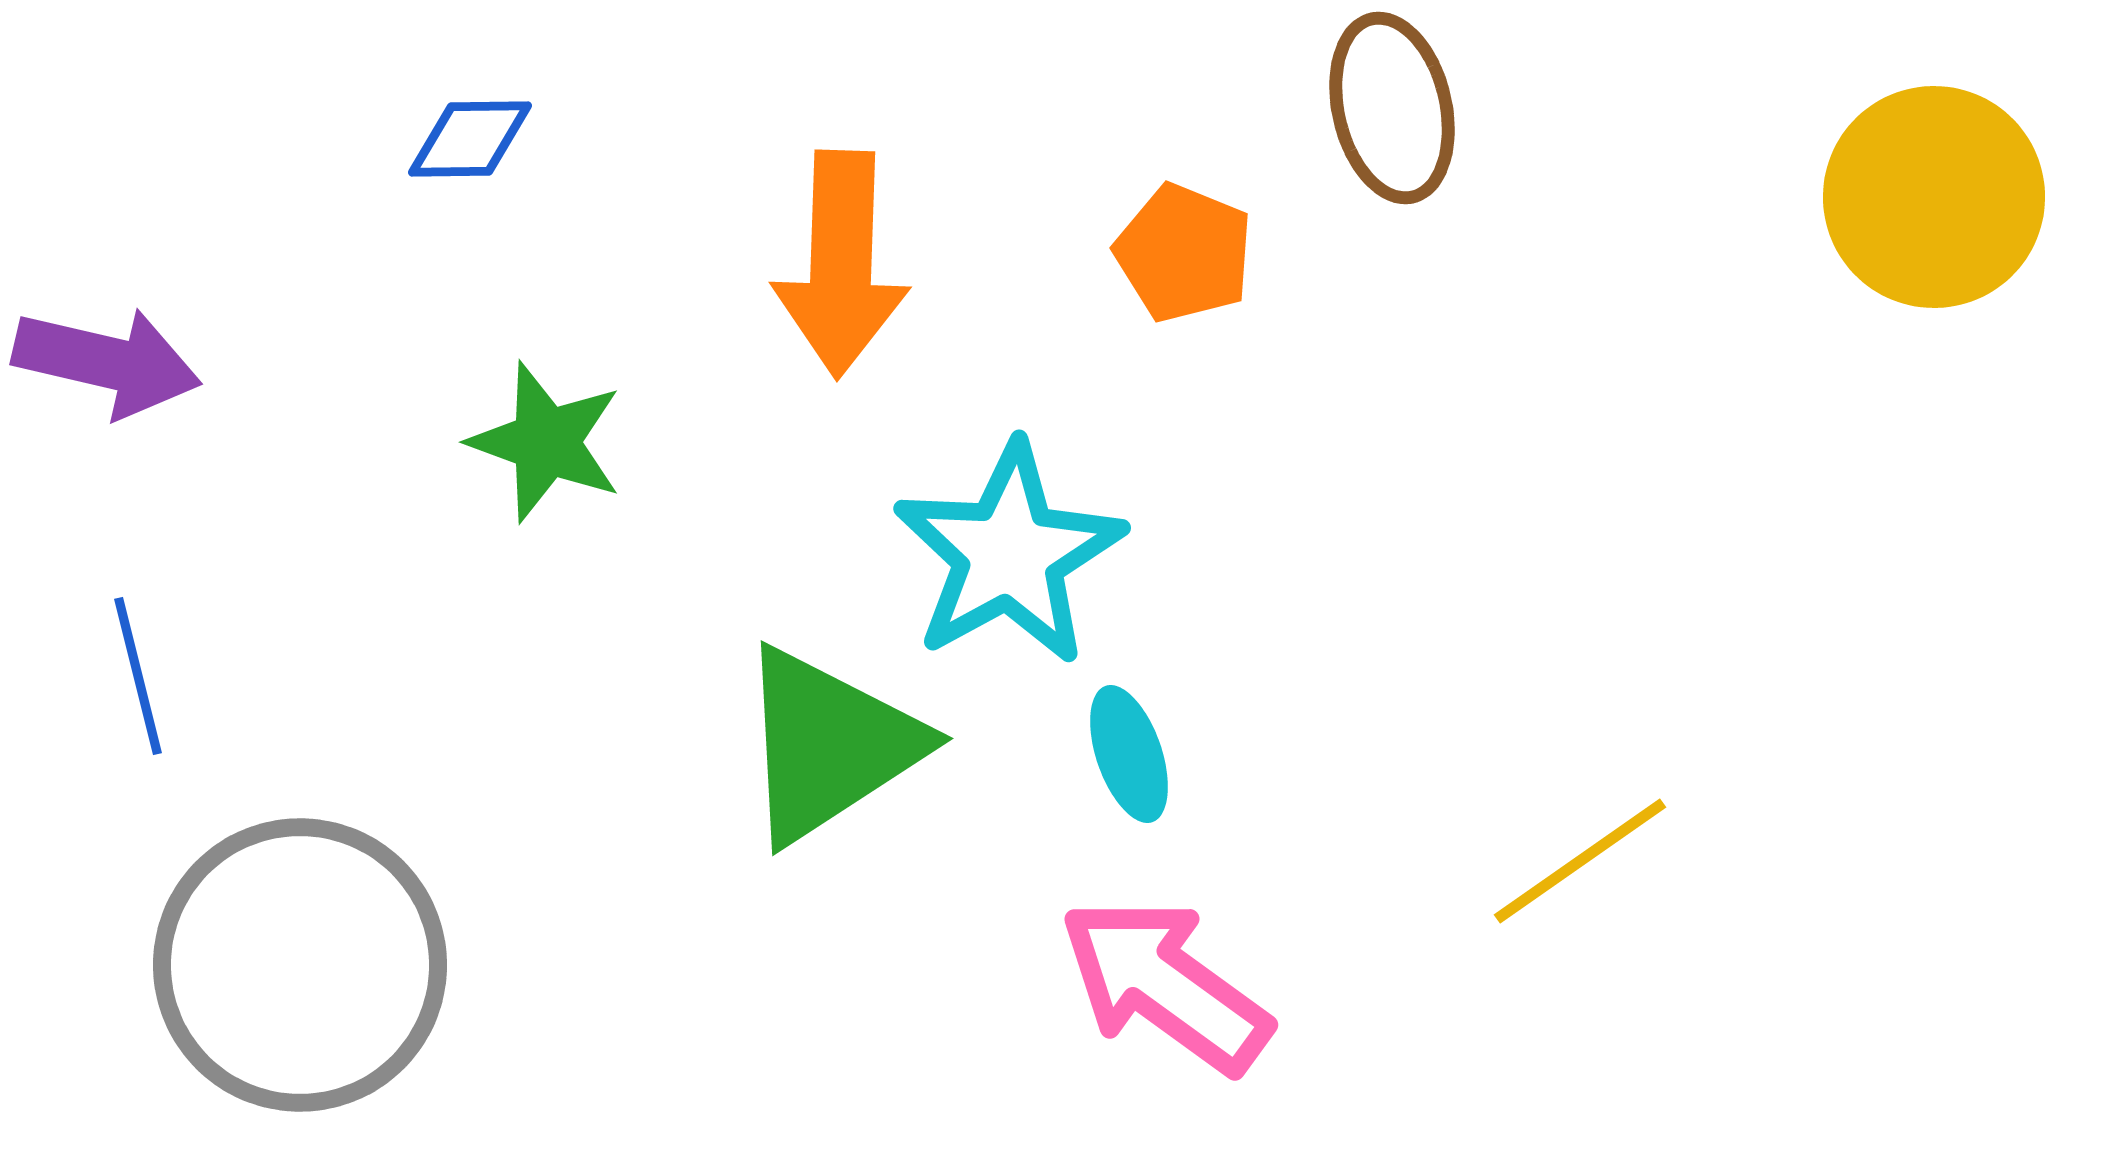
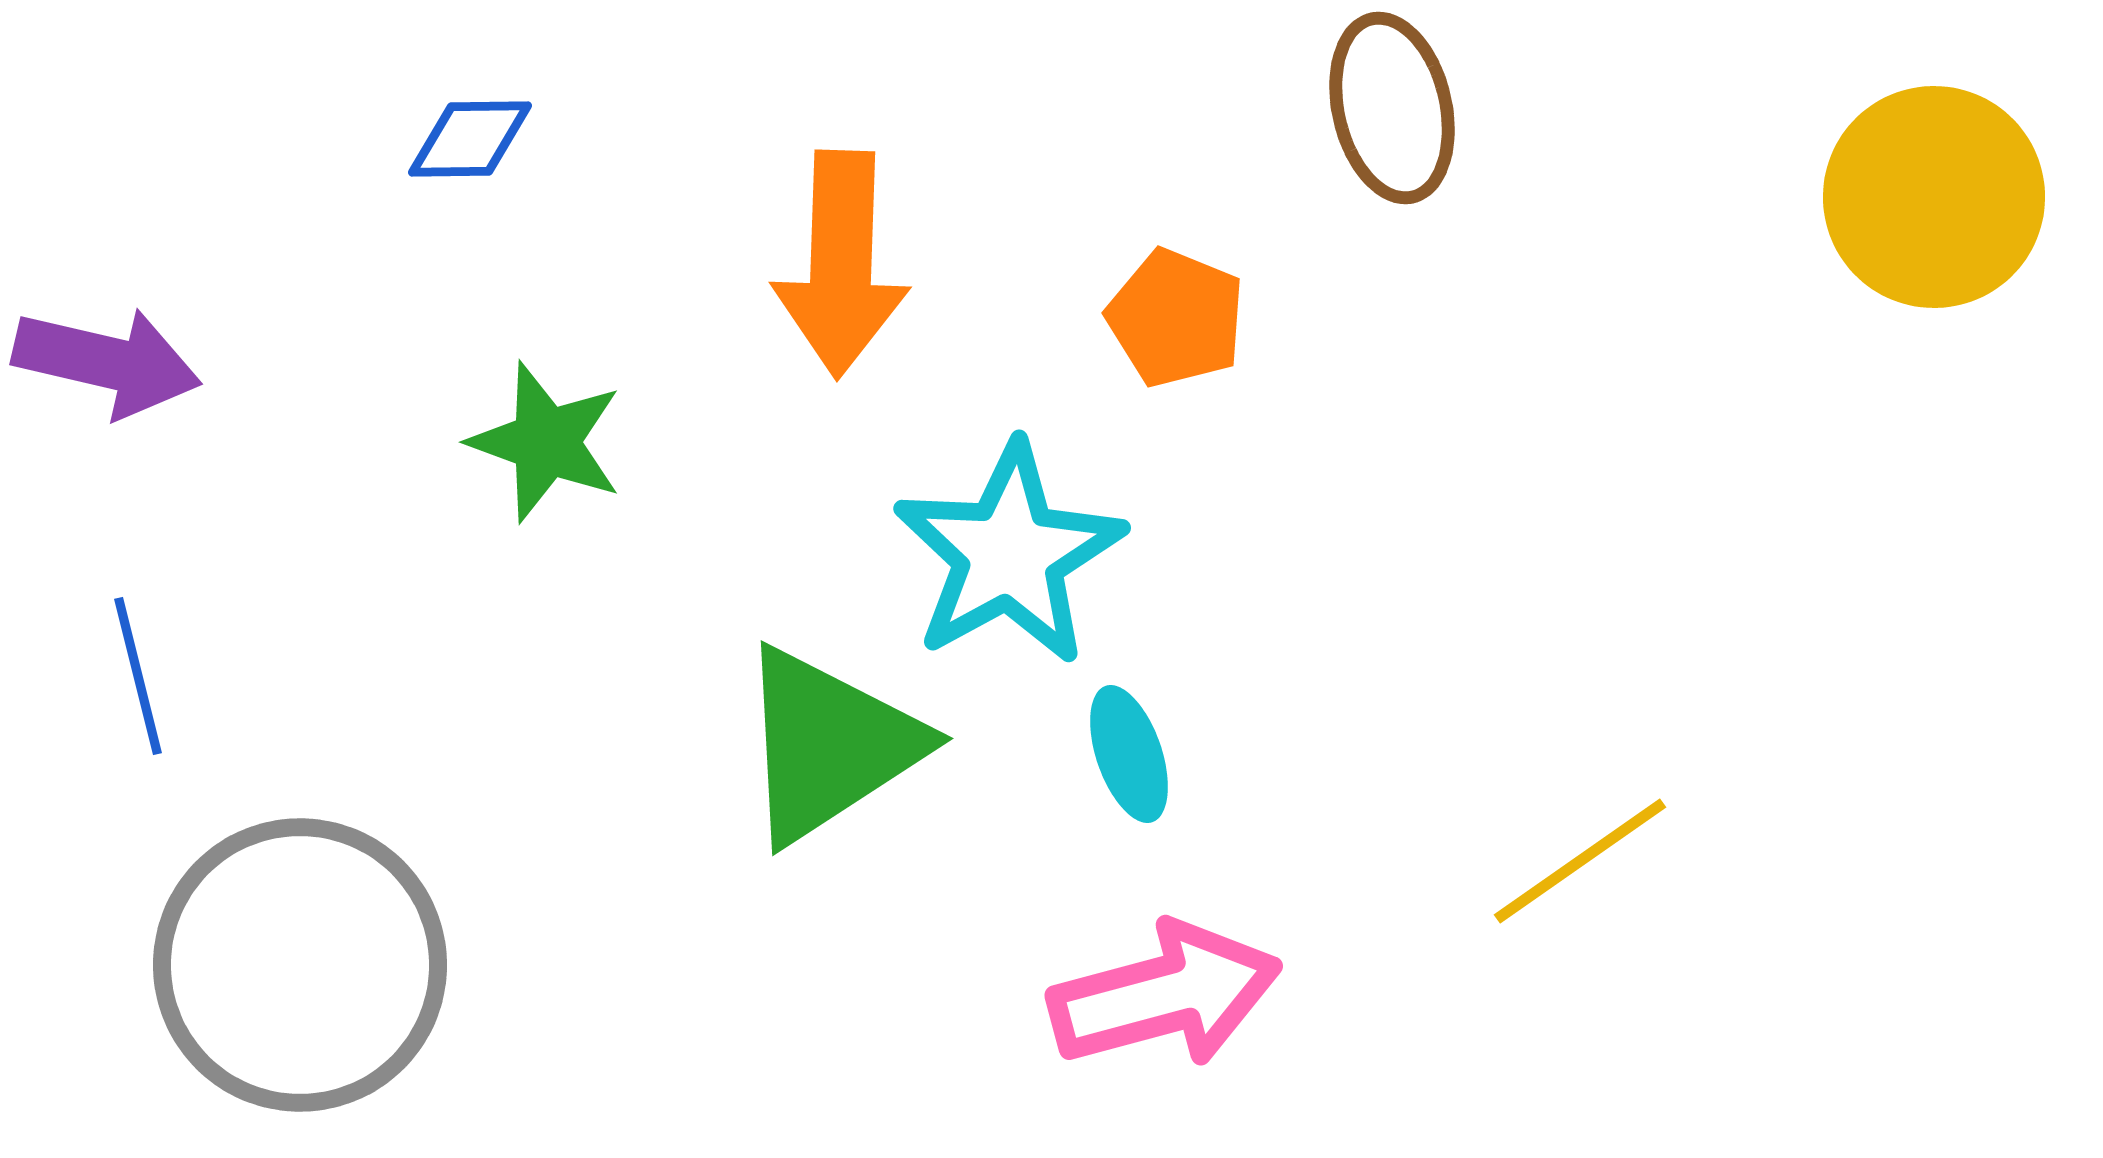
orange pentagon: moved 8 px left, 65 px down
pink arrow: moved 10 px down; rotated 129 degrees clockwise
